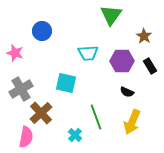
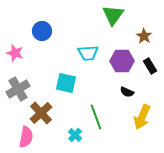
green triangle: moved 2 px right
gray cross: moved 3 px left
yellow arrow: moved 10 px right, 5 px up
